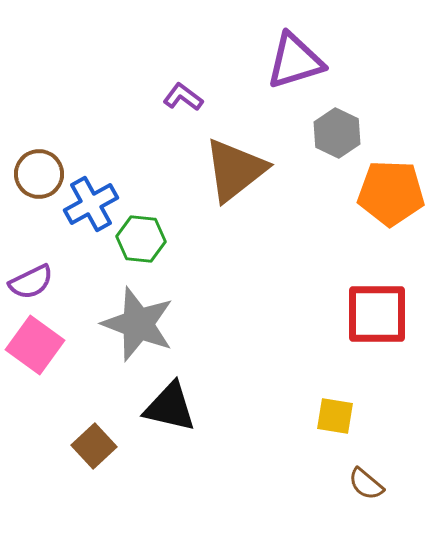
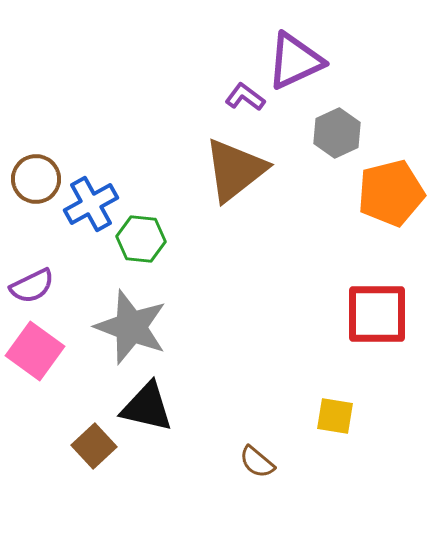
purple triangle: rotated 8 degrees counterclockwise
purple L-shape: moved 62 px right
gray hexagon: rotated 9 degrees clockwise
brown circle: moved 3 px left, 5 px down
orange pentagon: rotated 16 degrees counterclockwise
purple semicircle: moved 1 px right, 4 px down
gray star: moved 7 px left, 3 px down
pink square: moved 6 px down
black triangle: moved 23 px left
brown semicircle: moved 109 px left, 22 px up
